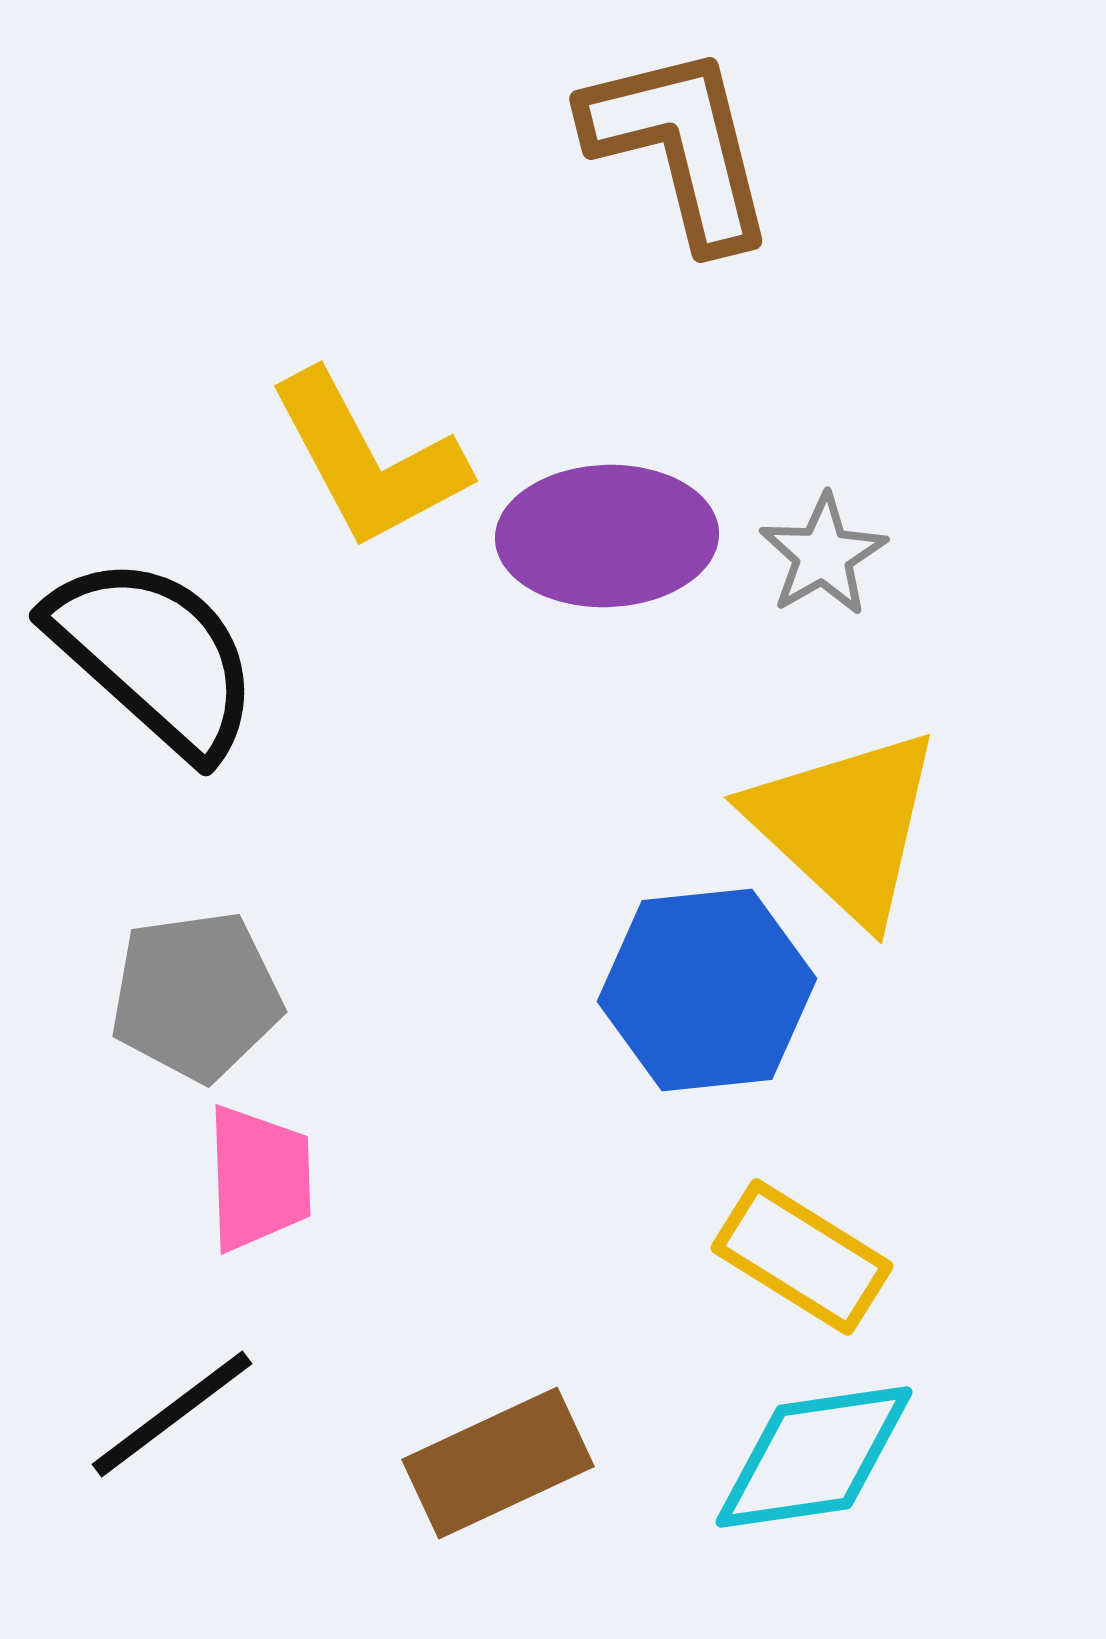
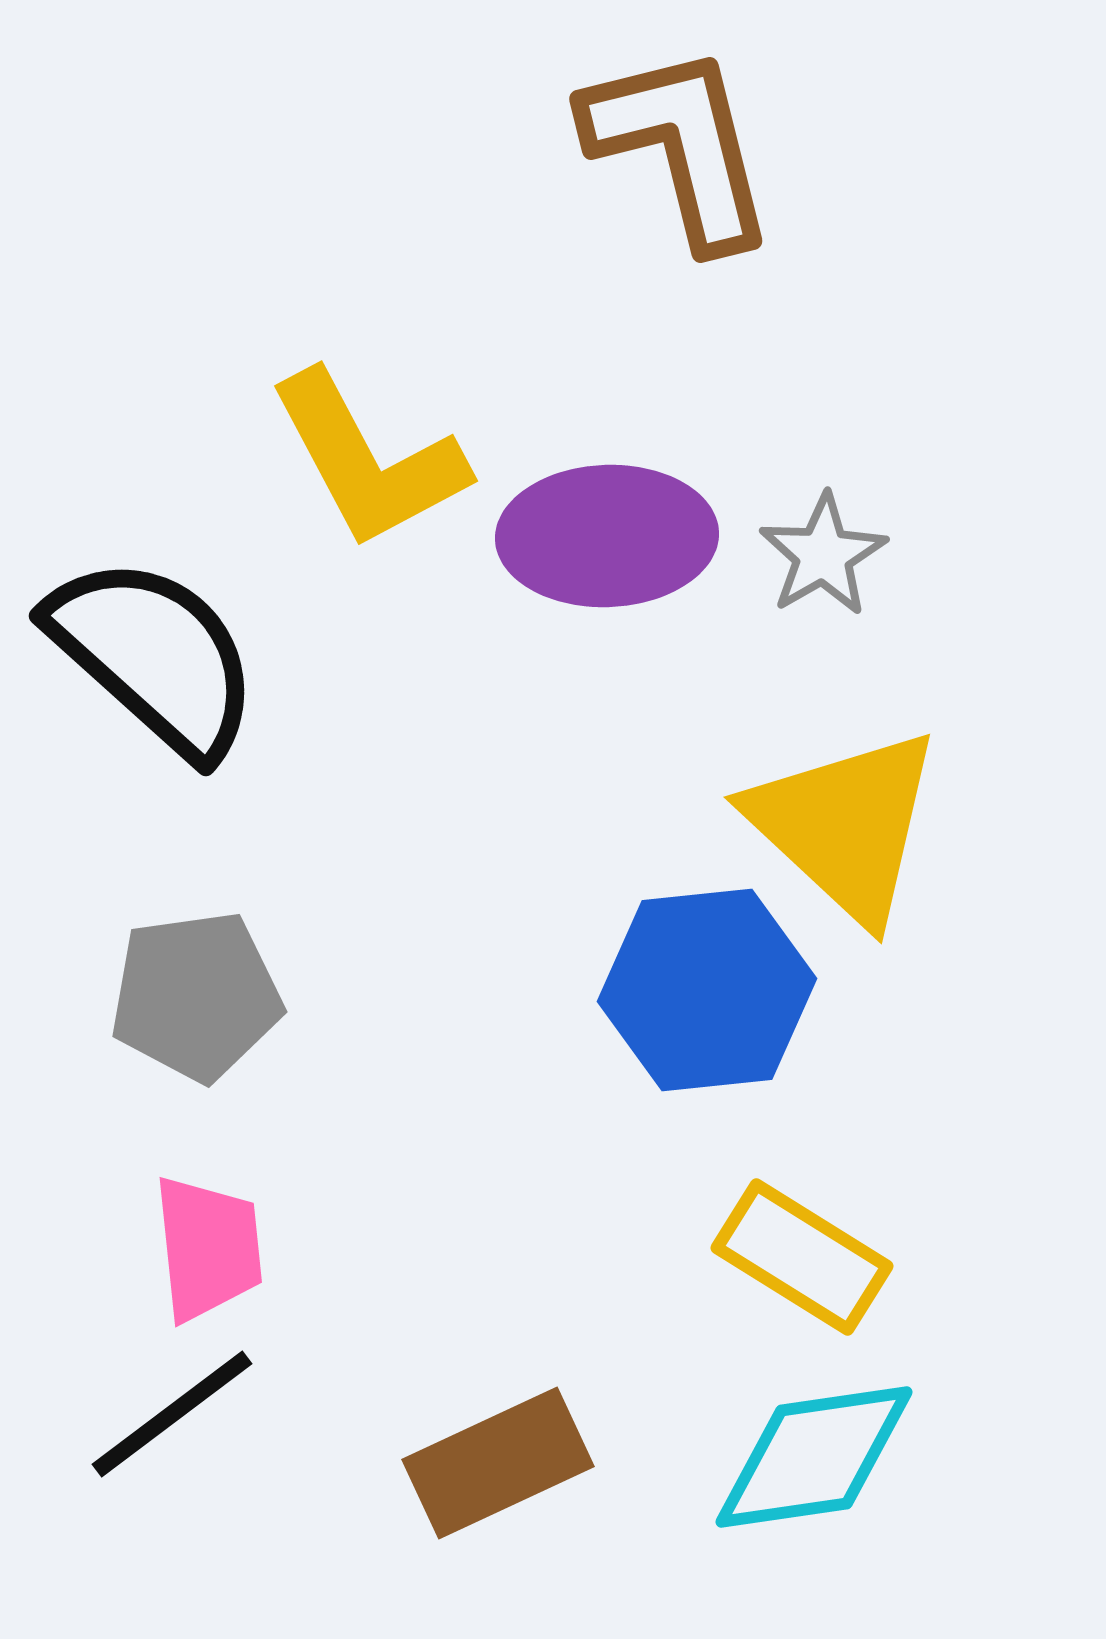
pink trapezoid: moved 51 px left, 70 px down; rotated 4 degrees counterclockwise
